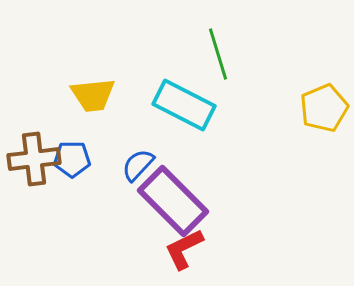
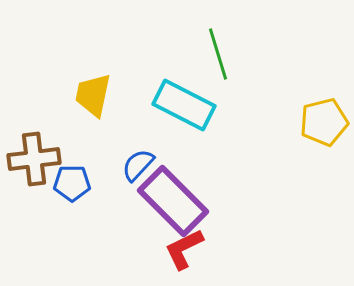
yellow trapezoid: rotated 108 degrees clockwise
yellow pentagon: moved 14 px down; rotated 9 degrees clockwise
blue pentagon: moved 24 px down
